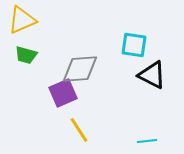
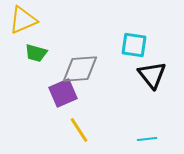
yellow triangle: moved 1 px right
green trapezoid: moved 10 px right, 2 px up
black triangle: rotated 24 degrees clockwise
cyan line: moved 2 px up
